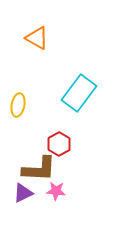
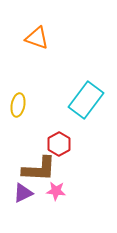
orange triangle: rotated 10 degrees counterclockwise
cyan rectangle: moved 7 px right, 7 px down
